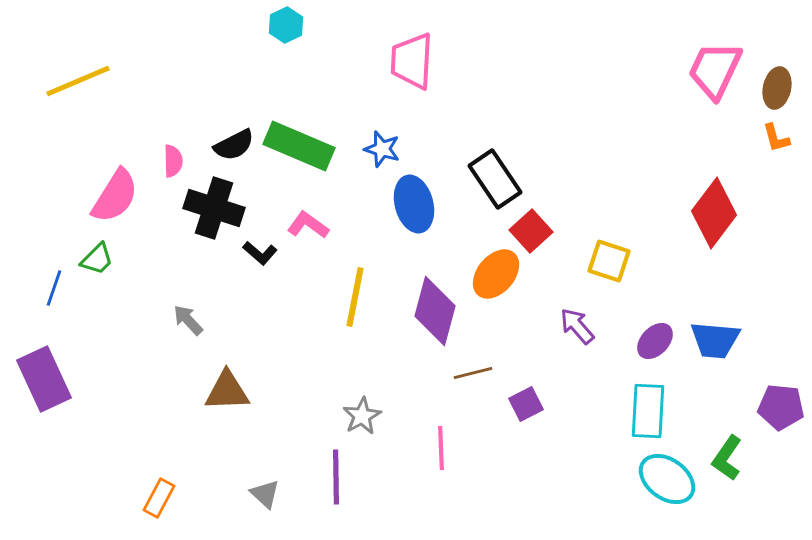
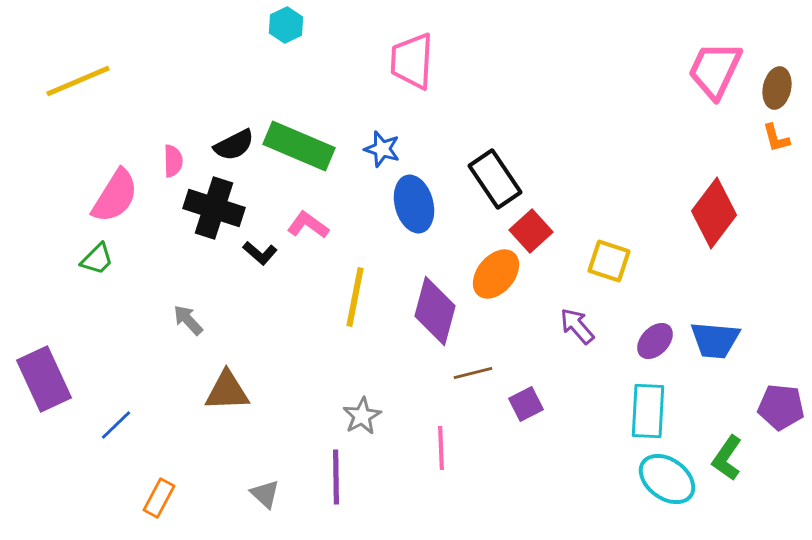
blue line at (54, 288): moved 62 px right, 137 px down; rotated 27 degrees clockwise
